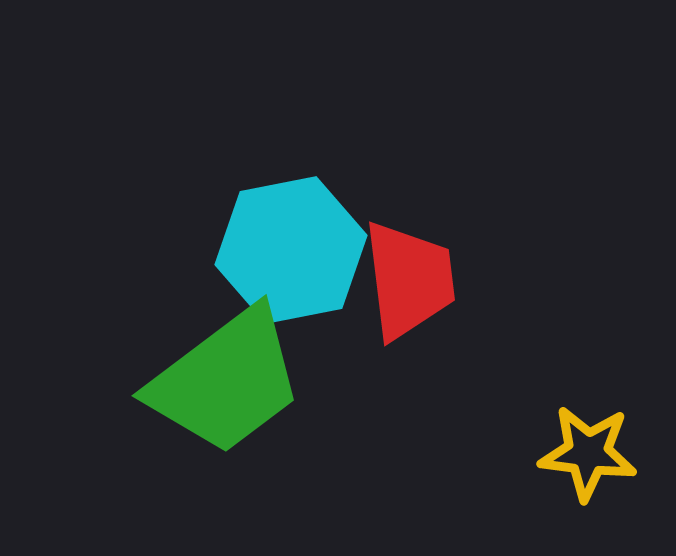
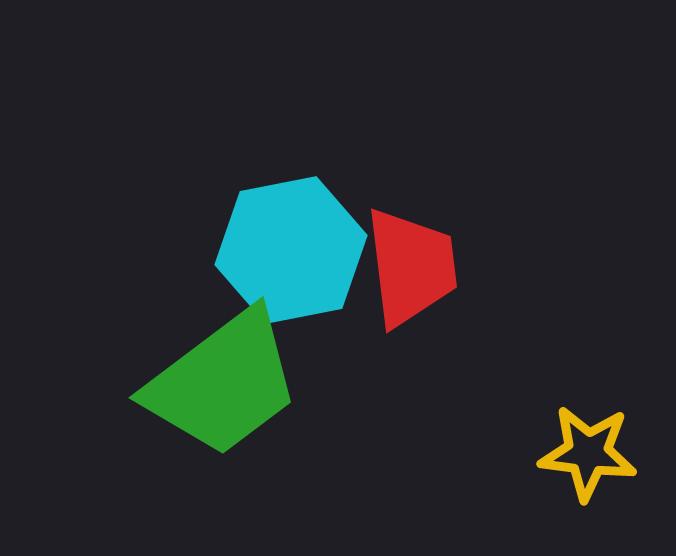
red trapezoid: moved 2 px right, 13 px up
green trapezoid: moved 3 px left, 2 px down
